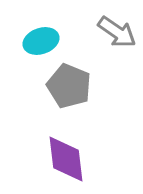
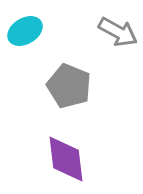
gray arrow: moved 1 px right; rotated 6 degrees counterclockwise
cyan ellipse: moved 16 px left, 10 px up; rotated 12 degrees counterclockwise
